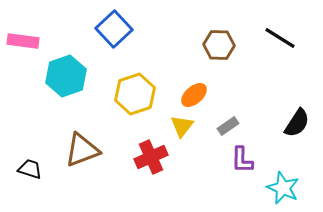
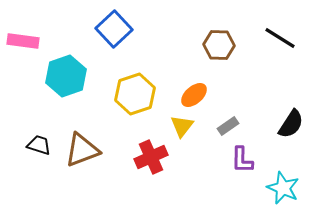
black semicircle: moved 6 px left, 1 px down
black trapezoid: moved 9 px right, 24 px up
